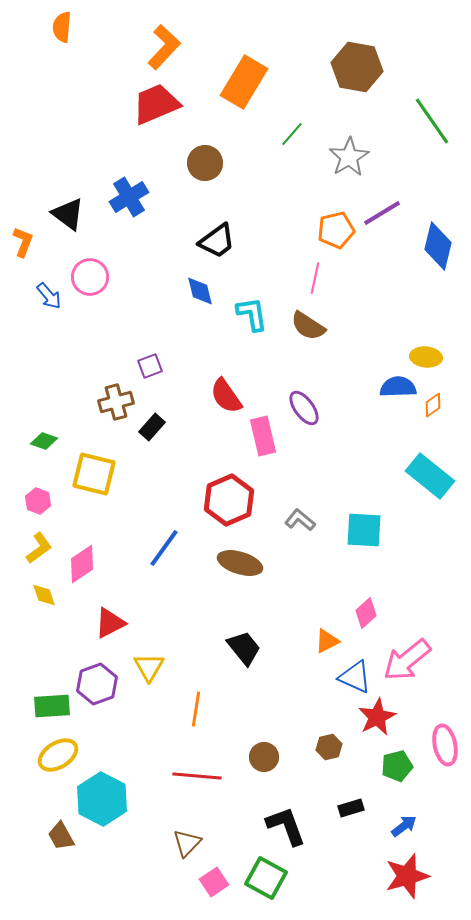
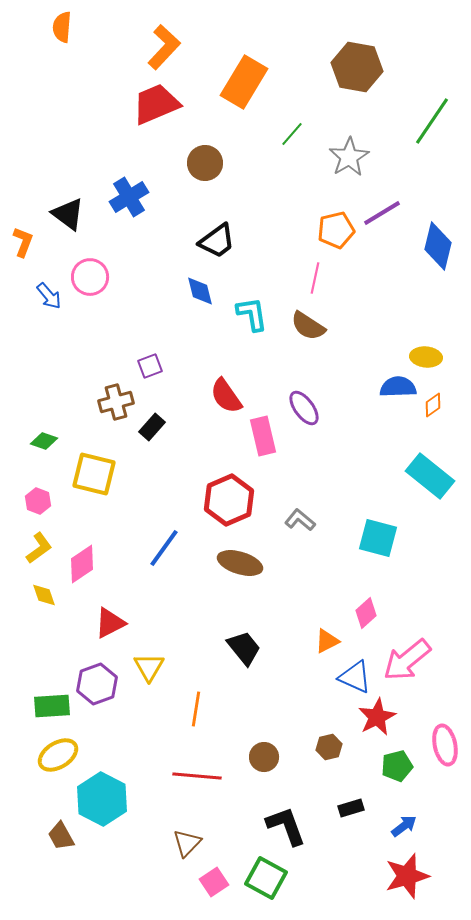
green line at (432, 121): rotated 69 degrees clockwise
cyan square at (364, 530): moved 14 px right, 8 px down; rotated 12 degrees clockwise
